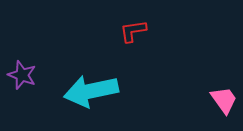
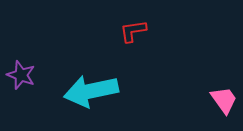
purple star: moved 1 px left
